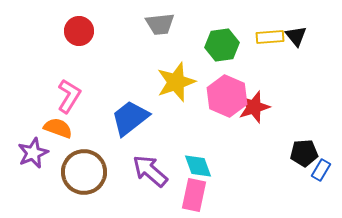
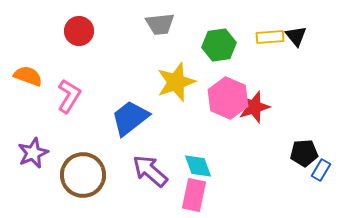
green hexagon: moved 3 px left
pink hexagon: moved 1 px right, 2 px down
orange semicircle: moved 30 px left, 52 px up
brown circle: moved 1 px left, 3 px down
